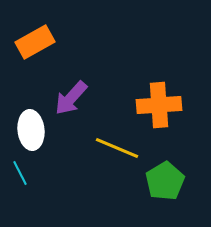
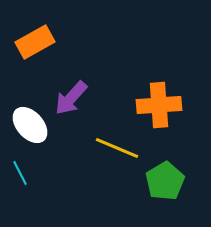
white ellipse: moved 1 px left, 5 px up; rotated 36 degrees counterclockwise
